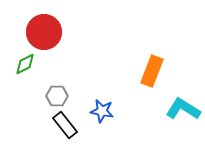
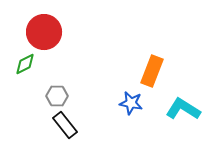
blue star: moved 29 px right, 8 px up
